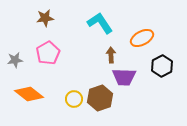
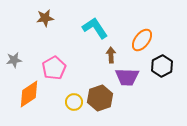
cyan L-shape: moved 5 px left, 5 px down
orange ellipse: moved 2 px down; rotated 25 degrees counterclockwise
pink pentagon: moved 6 px right, 15 px down
gray star: moved 1 px left
purple trapezoid: moved 3 px right
orange diamond: rotated 72 degrees counterclockwise
yellow circle: moved 3 px down
